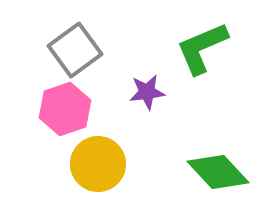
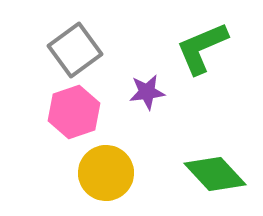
pink hexagon: moved 9 px right, 3 px down
yellow circle: moved 8 px right, 9 px down
green diamond: moved 3 px left, 2 px down
